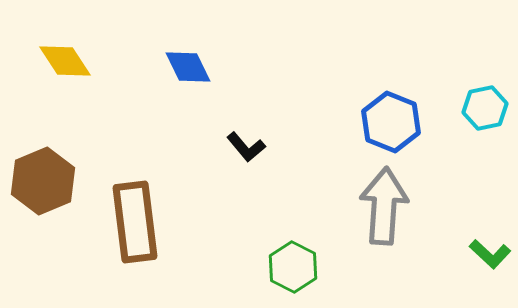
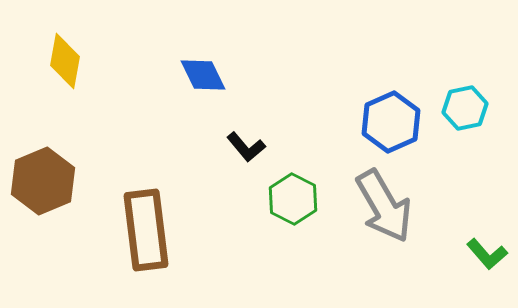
yellow diamond: rotated 44 degrees clockwise
blue diamond: moved 15 px right, 8 px down
cyan hexagon: moved 20 px left
blue hexagon: rotated 14 degrees clockwise
gray arrow: rotated 146 degrees clockwise
brown rectangle: moved 11 px right, 8 px down
green L-shape: moved 3 px left; rotated 6 degrees clockwise
green hexagon: moved 68 px up
